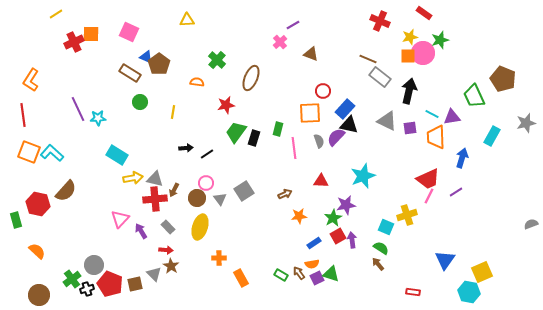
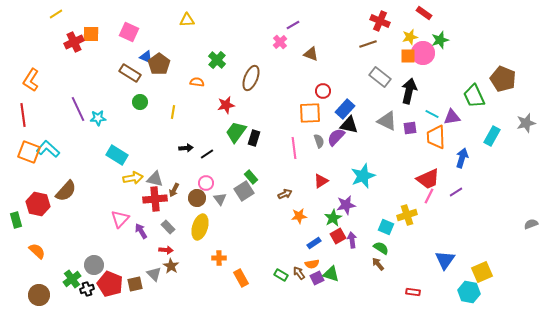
brown line at (368, 59): moved 15 px up; rotated 42 degrees counterclockwise
green rectangle at (278, 129): moved 27 px left, 48 px down; rotated 56 degrees counterclockwise
cyan L-shape at (52, 153): moved 4 px left, 4 px up
red triangle at (321, 181): rotated 35 degrees counterclockwise
